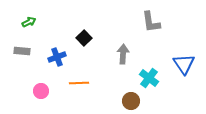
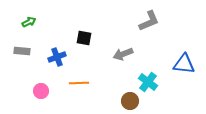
gray L-shape: moved 2 px left, 1 px up; rotated 105 degrees counterclockwise
black square: rotated 35 degrees counterclockwise
gray arrow: rotated 114 degrees counterclockwise
blue triangle: rotated 50 degrees counterclockwise
cyan cross: moved 1 px left, 4 px down
brown circle: moved 1 px left
